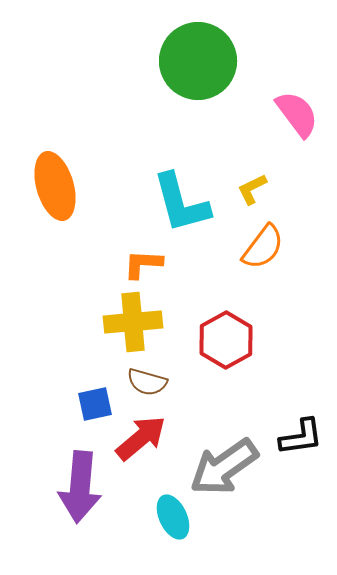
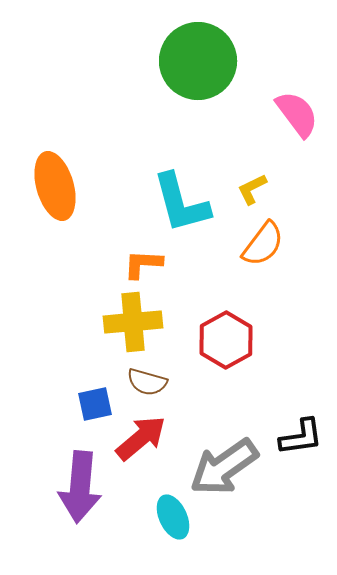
orange semicircle: moved 3 px up
